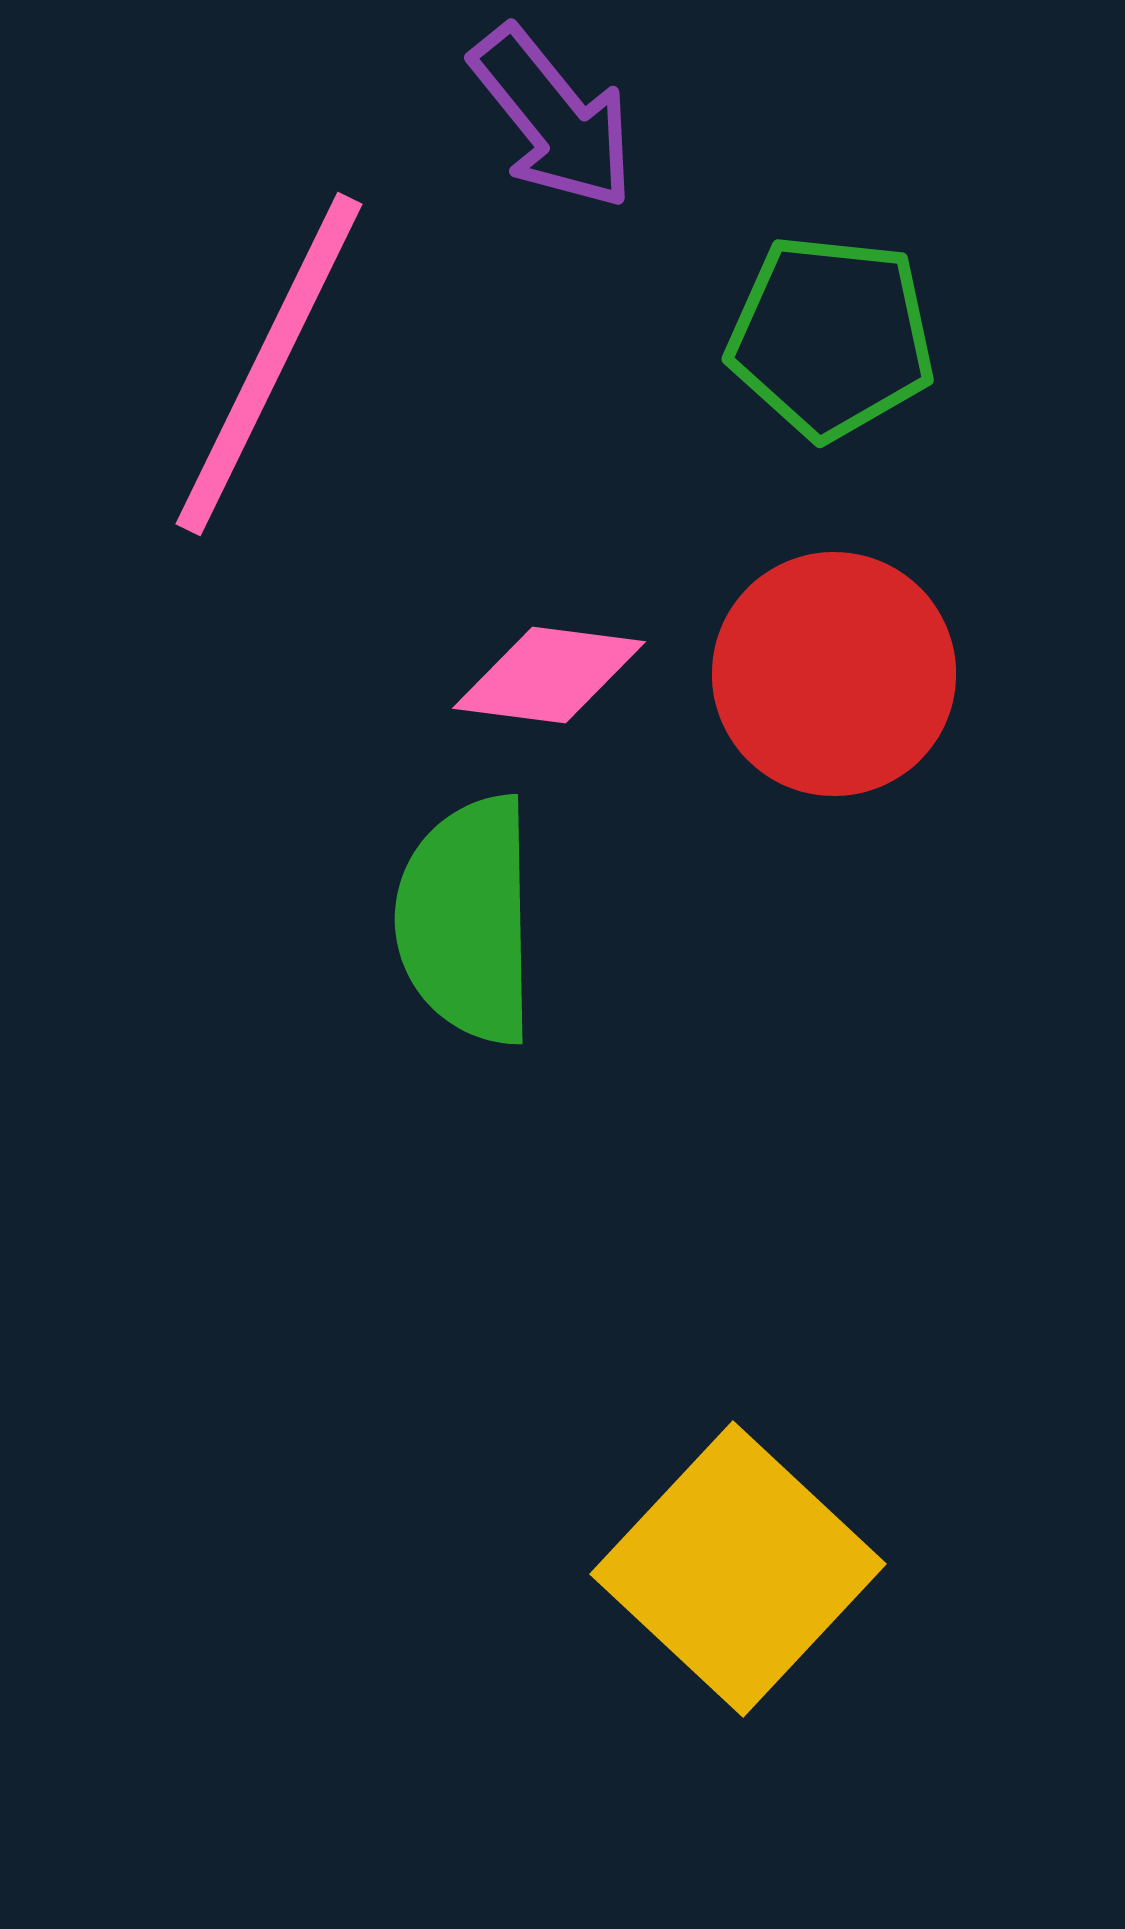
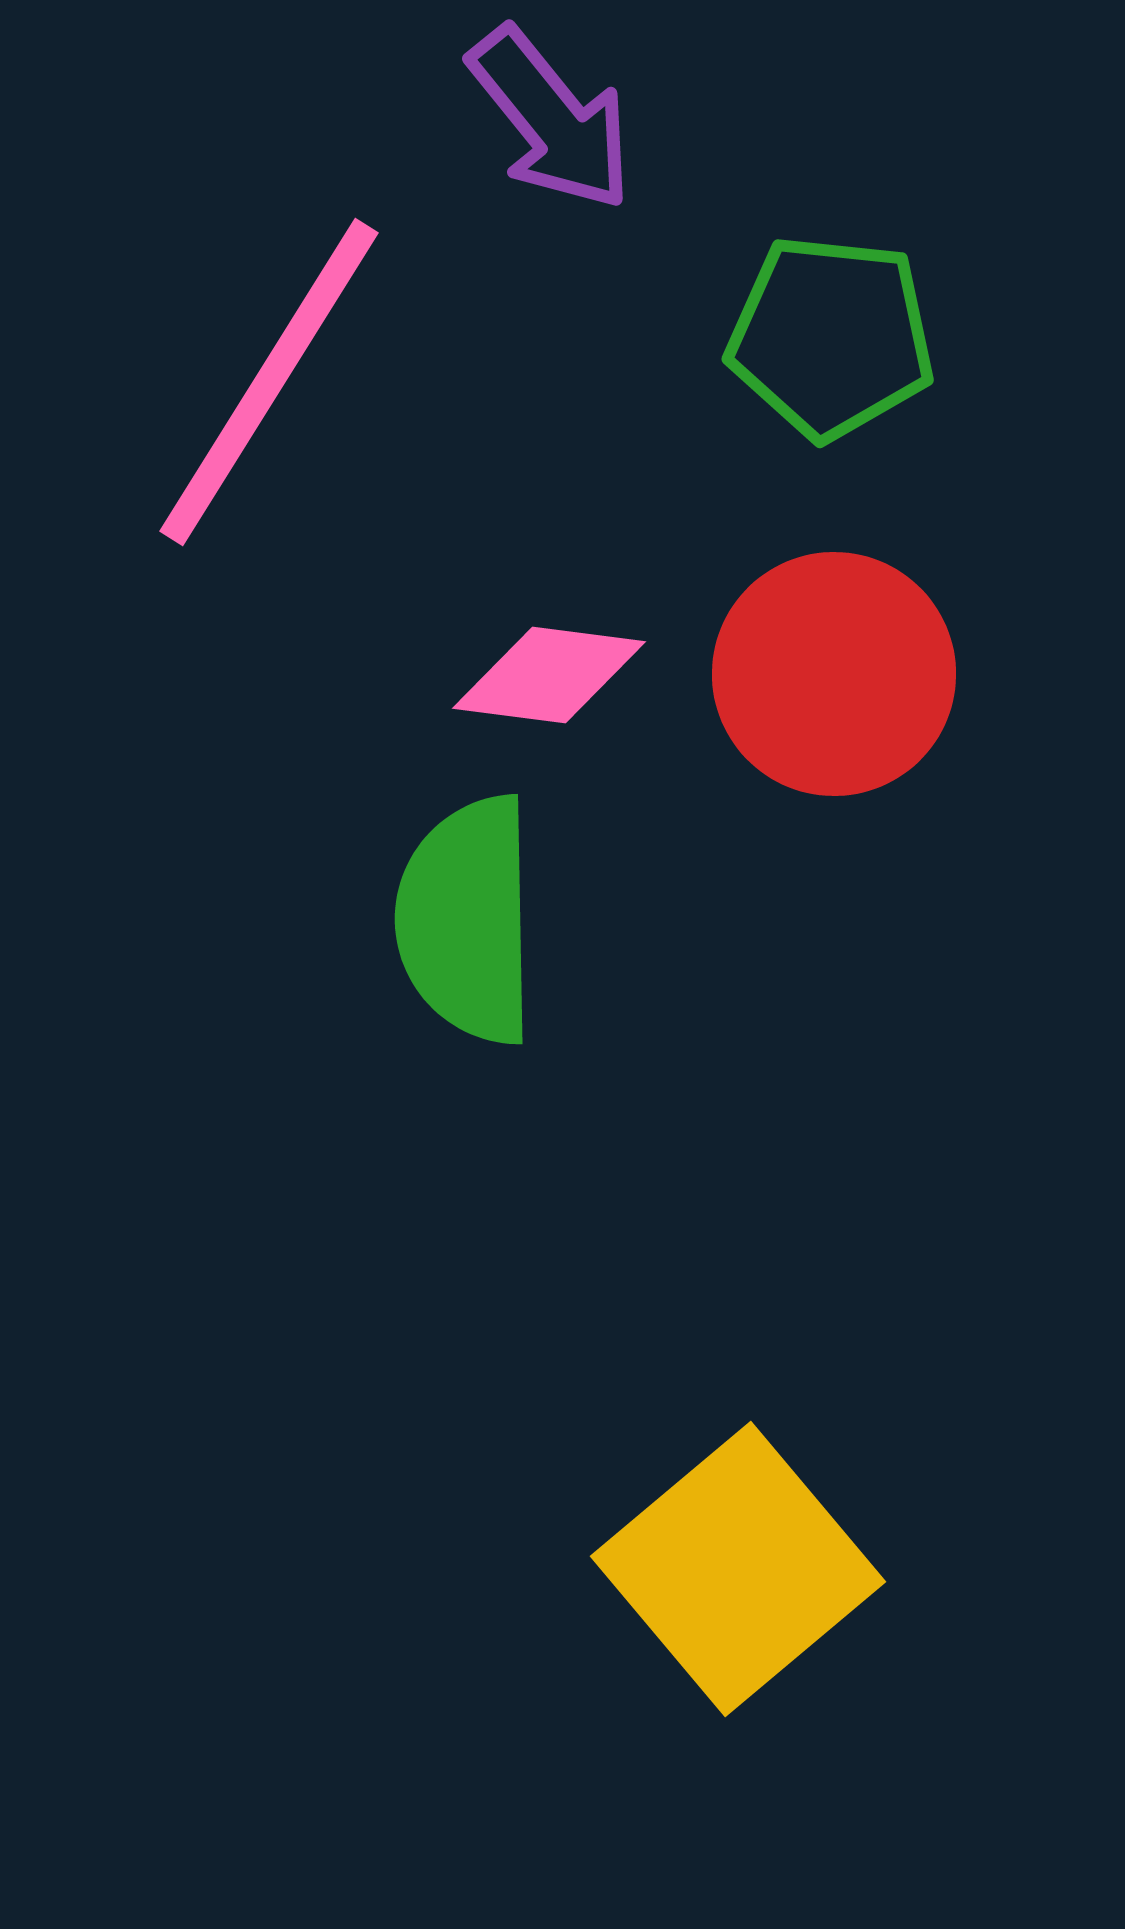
purple arrow: moved 2 px left, 1 px down
pink line: moved 18 px down; rotated 6 degrees clockwise
yellow square: rotated 7 degrees clockwise
